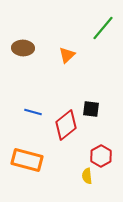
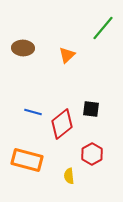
red diamond: moved 4 px left, 1 px up
red hexagon: moved 9 px left, 2 px up
yellow semicircle: moved 18 px left
